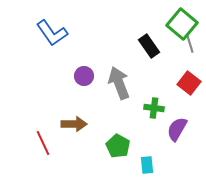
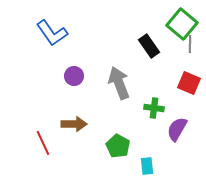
gray line: rotated 18 degrees clockwise
purple circle: moved 10 px left
red square: rotated 15 degrees counterclockwise
cyan rectangle: moved 1 px down
